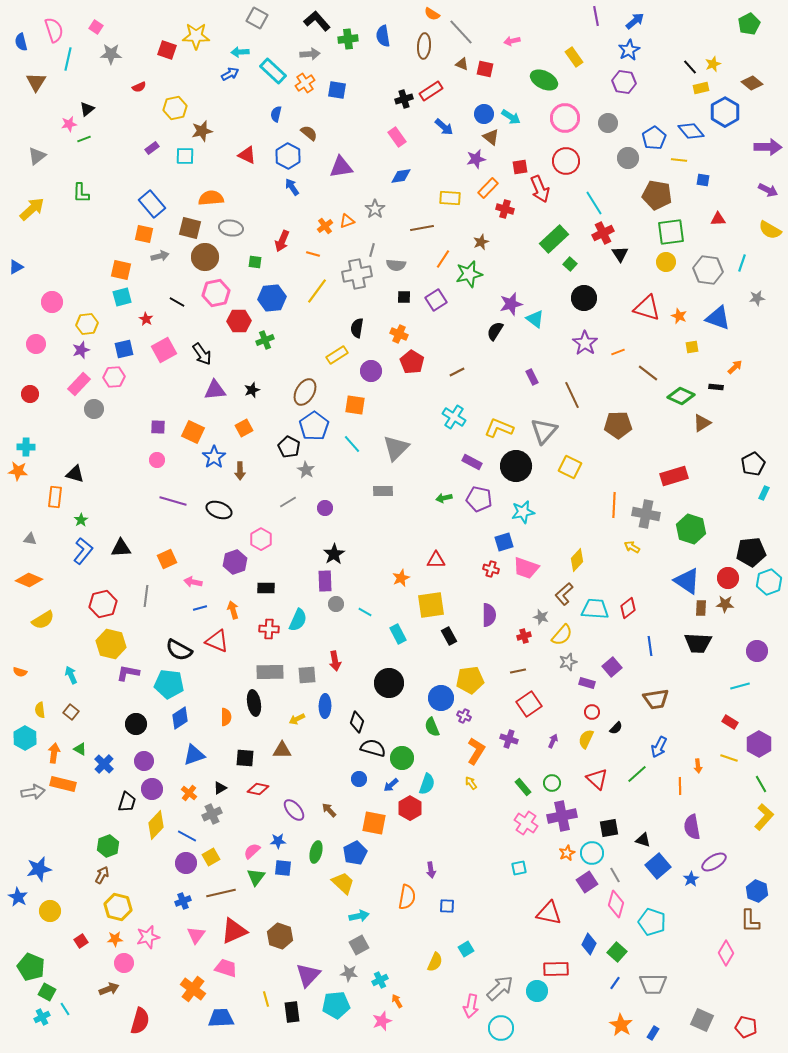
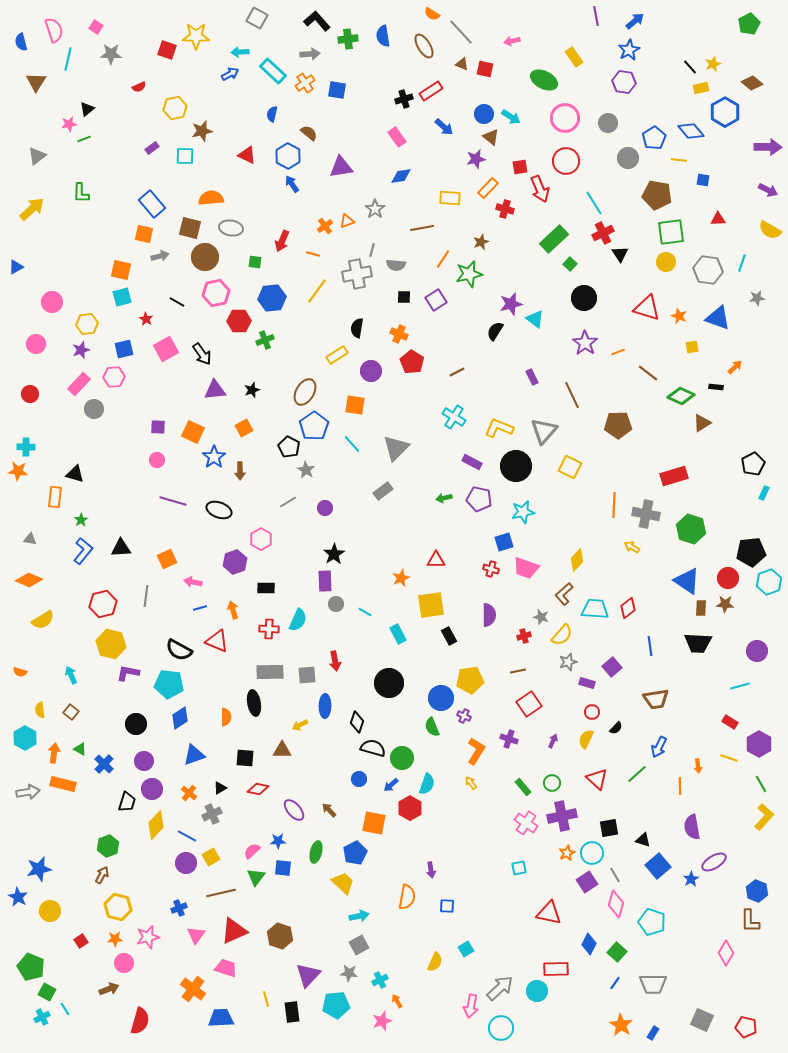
brown ellipse at (424, 46): rotated 35 degrees counterclockwise
blue semicircle at (276, 114): moved 4 px left
blue arrow at (292, 187): moved 3 px up
pink square at (164, 350): moved 2 px right, 1 px up
gray rectangle at (383, 491): rotated 36 degrees counterclockwise
yellow arrow at (297, 719): moved 3 px right, 6 px down
gray arrow at (33, 792): moved 5 px left
blue cross at (183, 901): moved 4 px left, 7 px down
